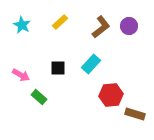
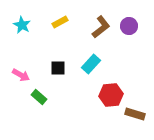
yellow rectangle: rotated 14 degrees clockwise
